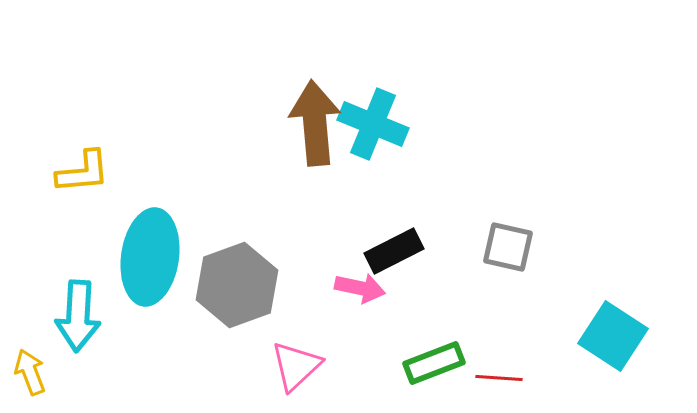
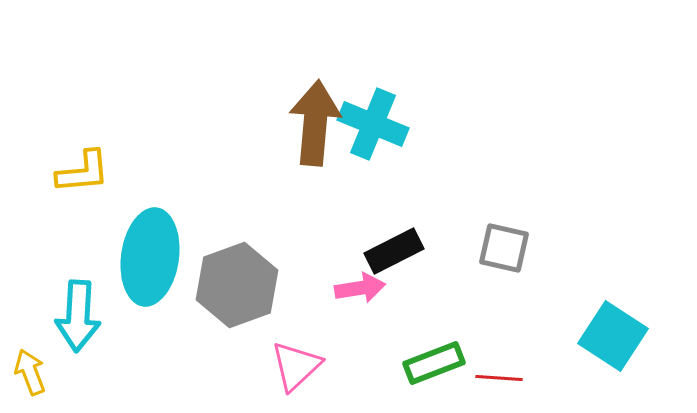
brown arrow: rotated 10 degrees clockwise
gray square: moved 4 px left, 1 px down
pink arrow: rotated 21 degrees counterclockwise
